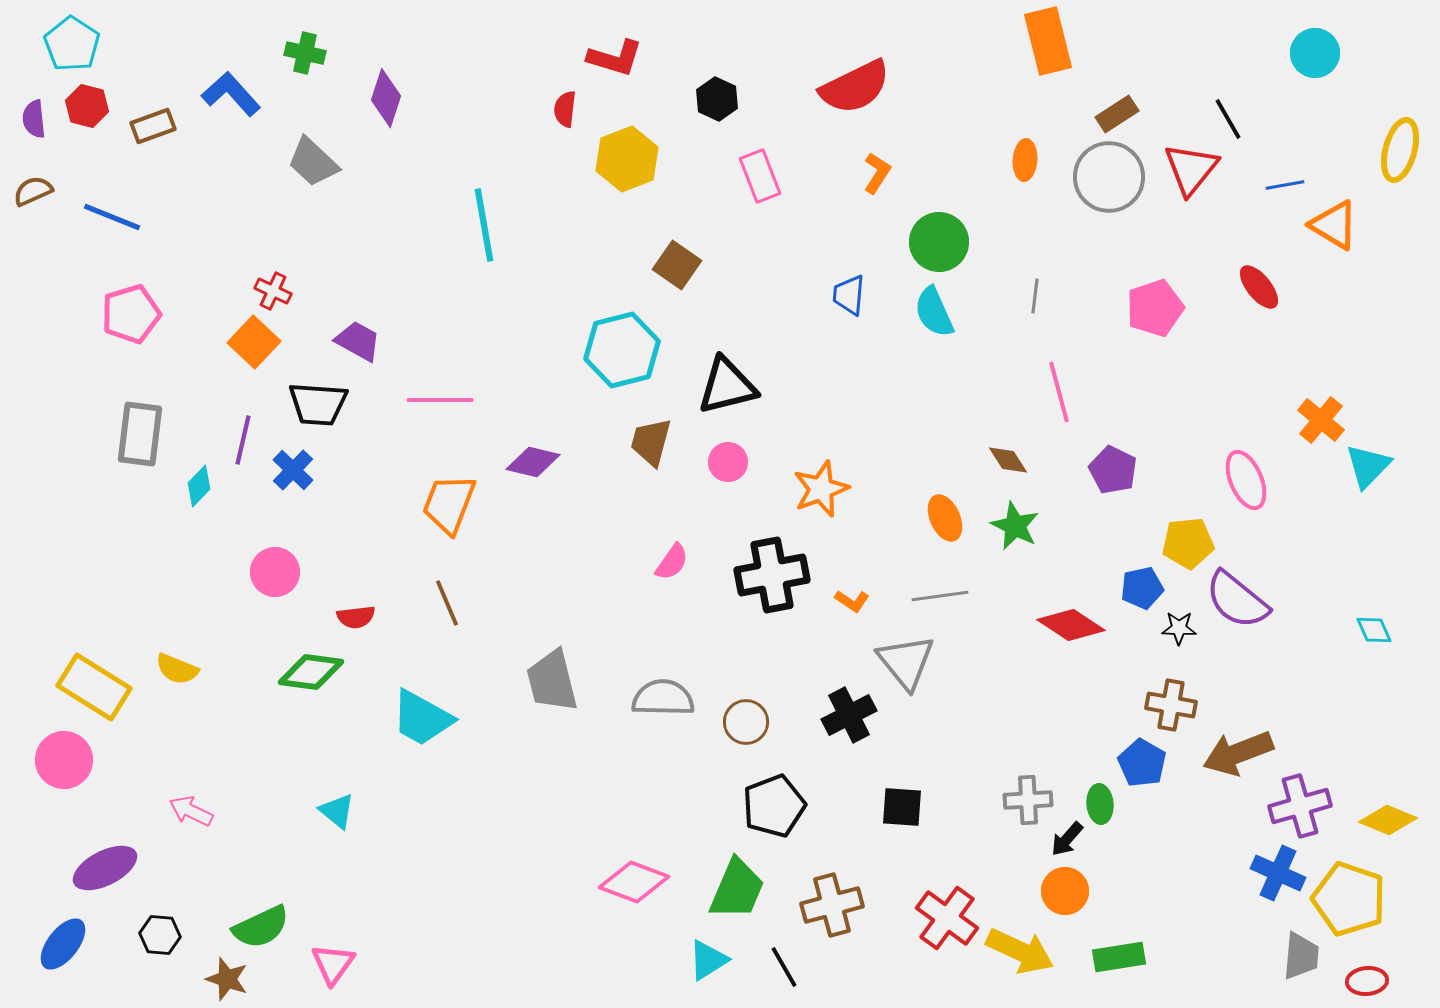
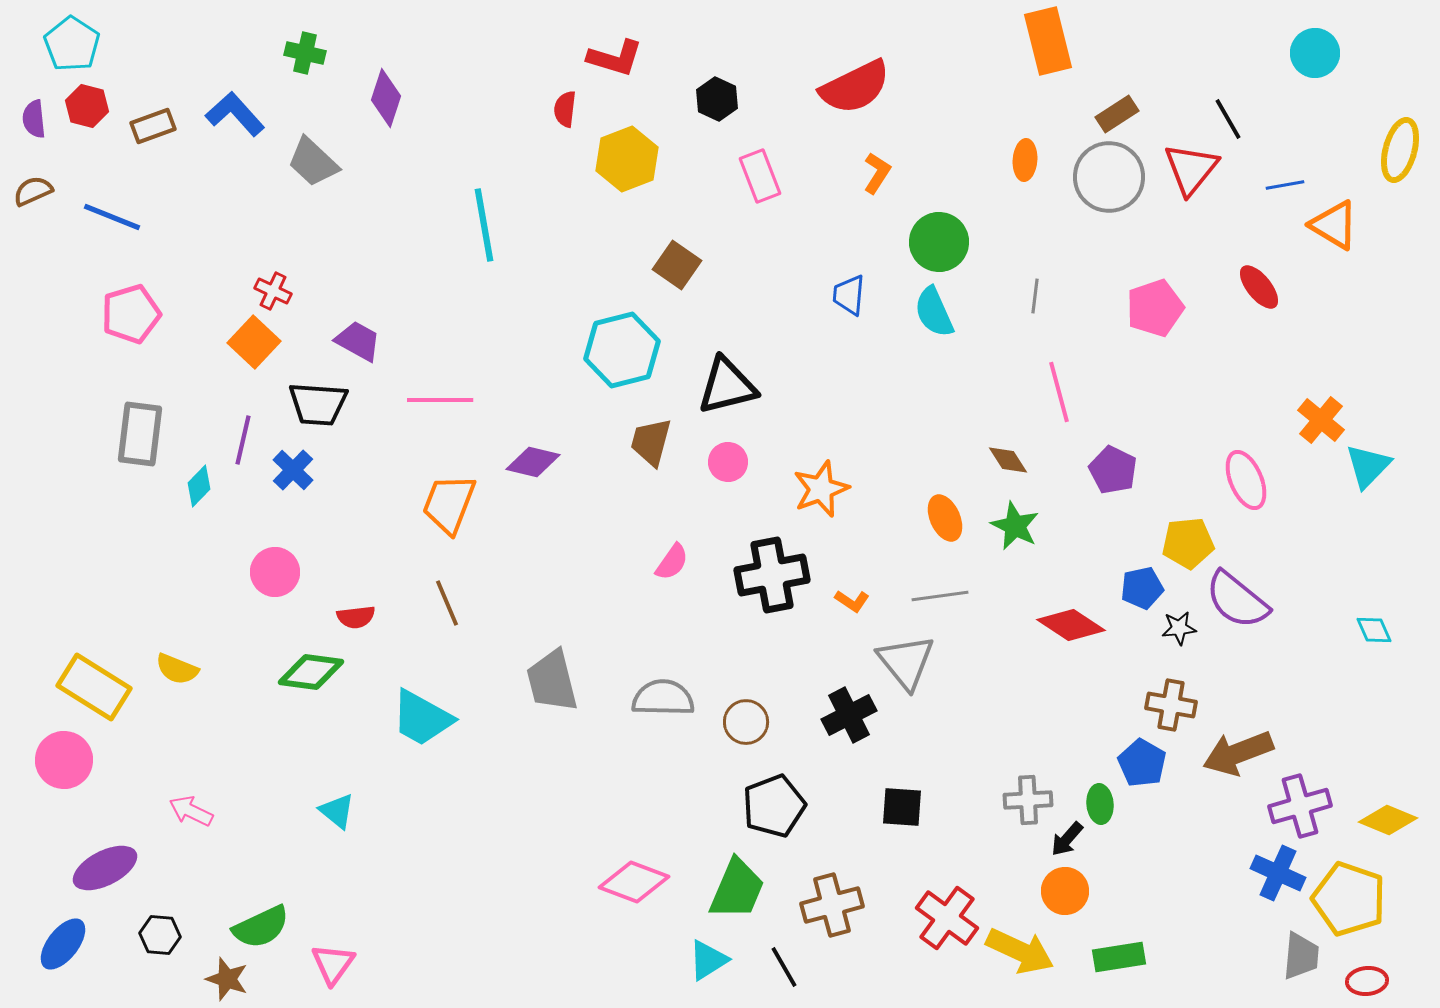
blue L-shape at (231, 94): moved 4 px right, 20 px down
black star at (1179, 628): rotated 8 degrees counterclockwise
